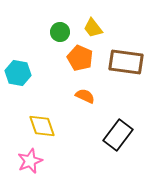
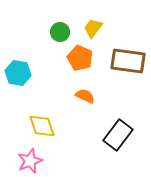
yellow trapezoid: rotated 75 degrees clockwise
brown rectangle: moved 2 px right, 1 px up
